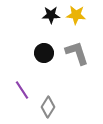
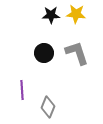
yellow star: moved 1 px up
purple line: rotated 30 degrees clockwise
gray diamond: rotated 10 degrees counterclockwise
